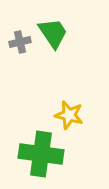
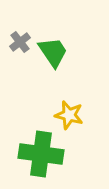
green trapezoid: moved 19 px down
gray cross: rotated 25 degrees counterclockwise
